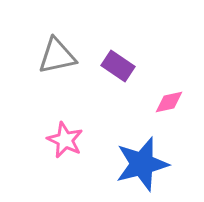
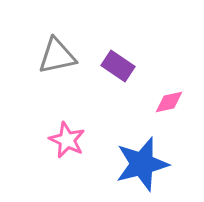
pink star: moved 2 px right
